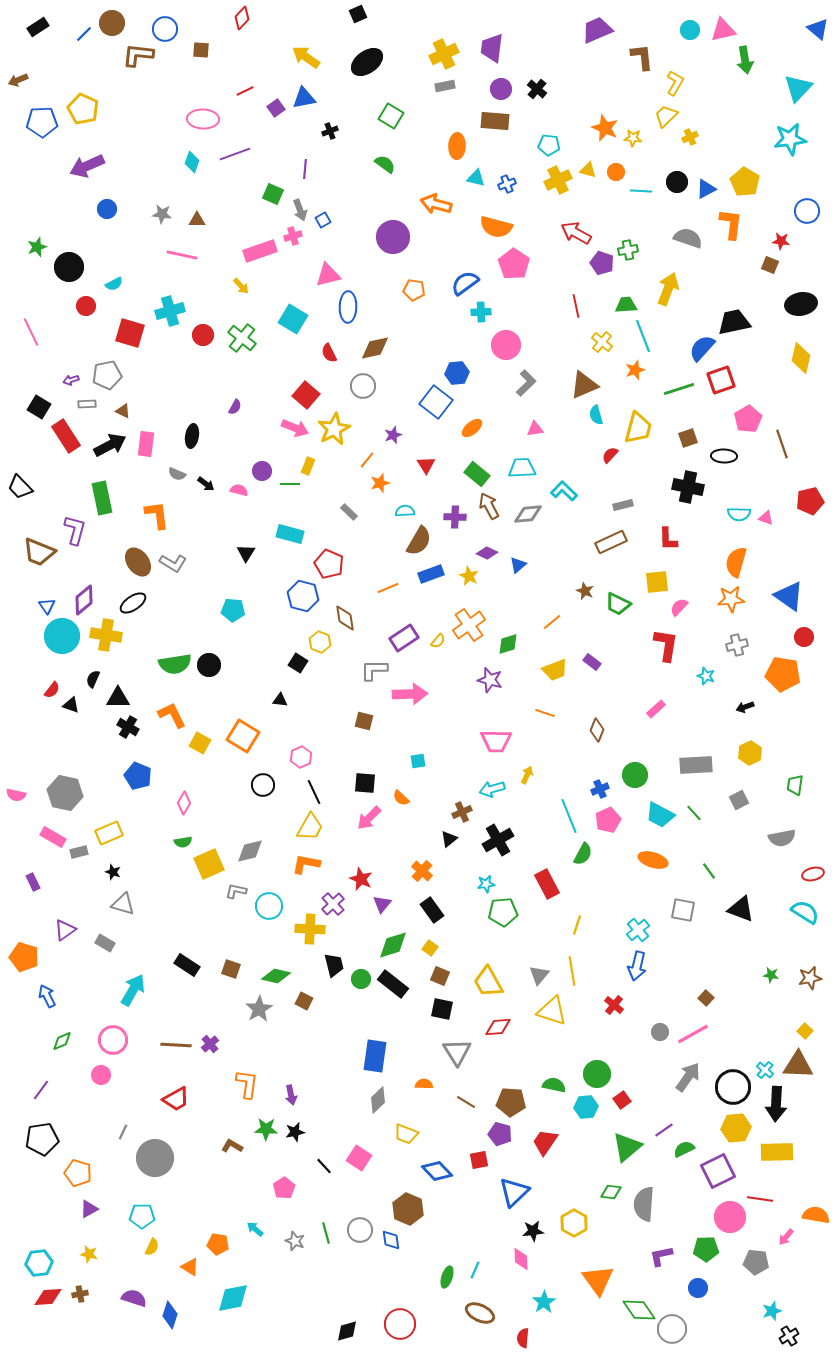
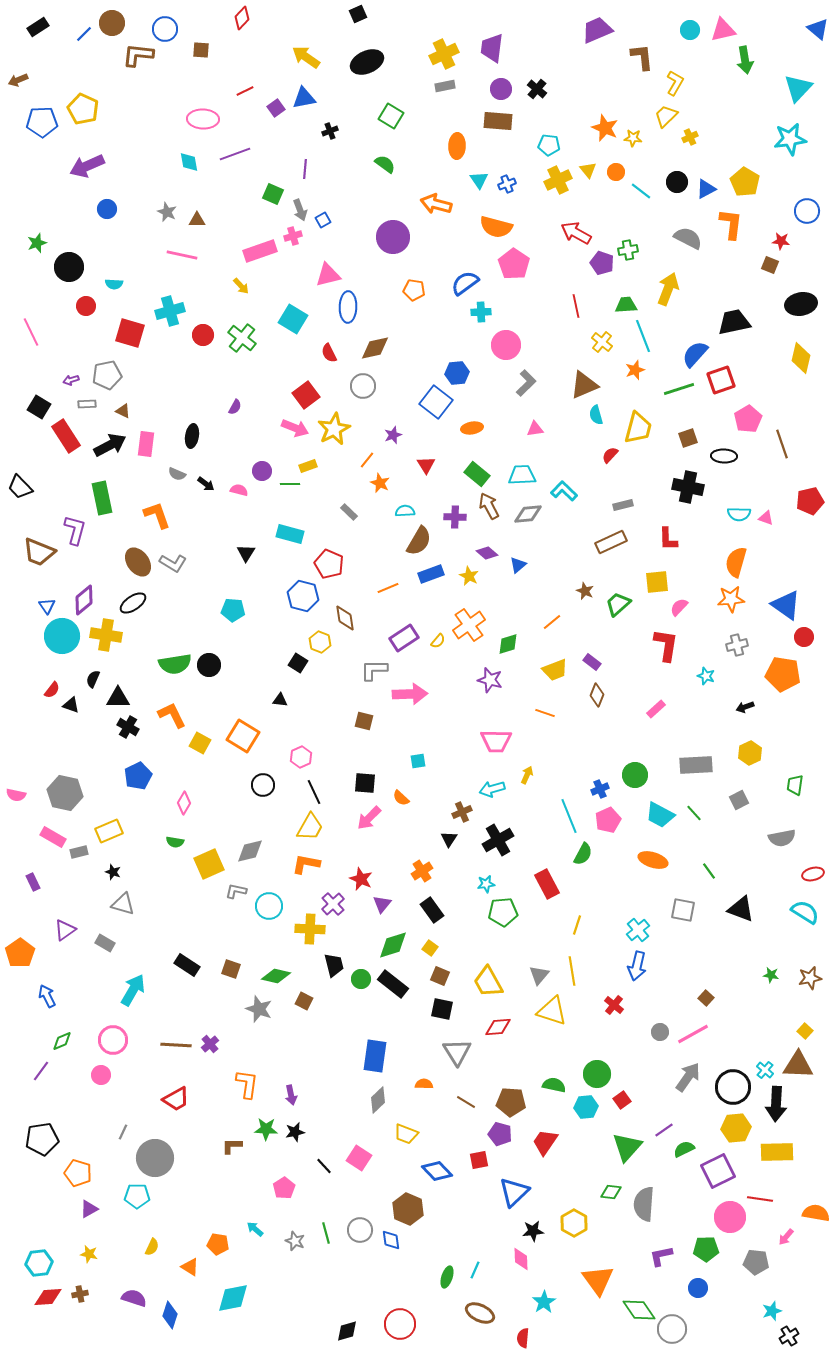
black ellipse at (367, 62): rotated 12 degrees clockwise
brown rectangle at (495, 121): moved 3 px right
cyan diamond at (192, 162): moved 3 px left; rotated 30 degrees counterclockwise
yellow triangle at (588, 170): rotated 36 degrees clockwise
cyan triangle at (476, 178): moved 3 px right, 2 px down; rotated 42 degrees clockwise
cyan line at (641, 191): rotated 35 degrees clockwise
gray star at (162, 214): moved 5 px right, 2 px up; rotated 18 degrees clockwise
gray semicircle at (688, 238): rotated 8 degrees clockwise
green star at (37, 247): moved 4 px up
cyan semicircle at (114, 284): rotated 30 degrees clockwise
blue semicircle at (702, 348): moved 7 px left, 6 px down
red square at (306, 395): rotated 12 degrees clockwise
orange ellipse at (472, 428): rotated 30 degrees clockwise
yellow rectangle at (308, 466): rotated 48 degrees clockwise
cyan trapezoid at (522, 468): moved 7 px down
orange star at (380, 483): rotated 30 degrees counterclockwise
orange L-shape at (157, 515): rotated 12 degrees counterclockwise
purple diamond at (487, 553): rotated 15 degrees clockwise
blue triangle at (789, 596): moved 3 px left, 9 px down
green trapezoid at (618, 604): rotated 112 degrees clockwise
brown diamond at (597, 730): moved 35 px up
blue pentagon at (138, 776): rotated 24 degrees clockwise
yellow rectangle at (109, 833): moved 2 px up
black triangle at (449, 839): rotated 18 degrees counterclockwise
green semicircle at (183, 842): moved 8 px left; rotated 18 degrees clockwise
orange cross at (422, 871): rotated 15 degrees clockwise
orange pentagon at (24, 957): moved 4 px left, 4 px up; rotated 20 degrees clockwise
gray star at (259, 1009): rotated 20 degrees counterclockwise
purple line at (41, 1090): moved 19 px up
brown L-shape at (232, 1146): rotated 30 degrees counterclockwise
green triangle at (627, 1147): rotated 8 degrees counterclockwise
orange semicircle at (816, 1215): moved 2 px up
cyan pentagon at (142, 1216): moved 5 px left, 20 px up
